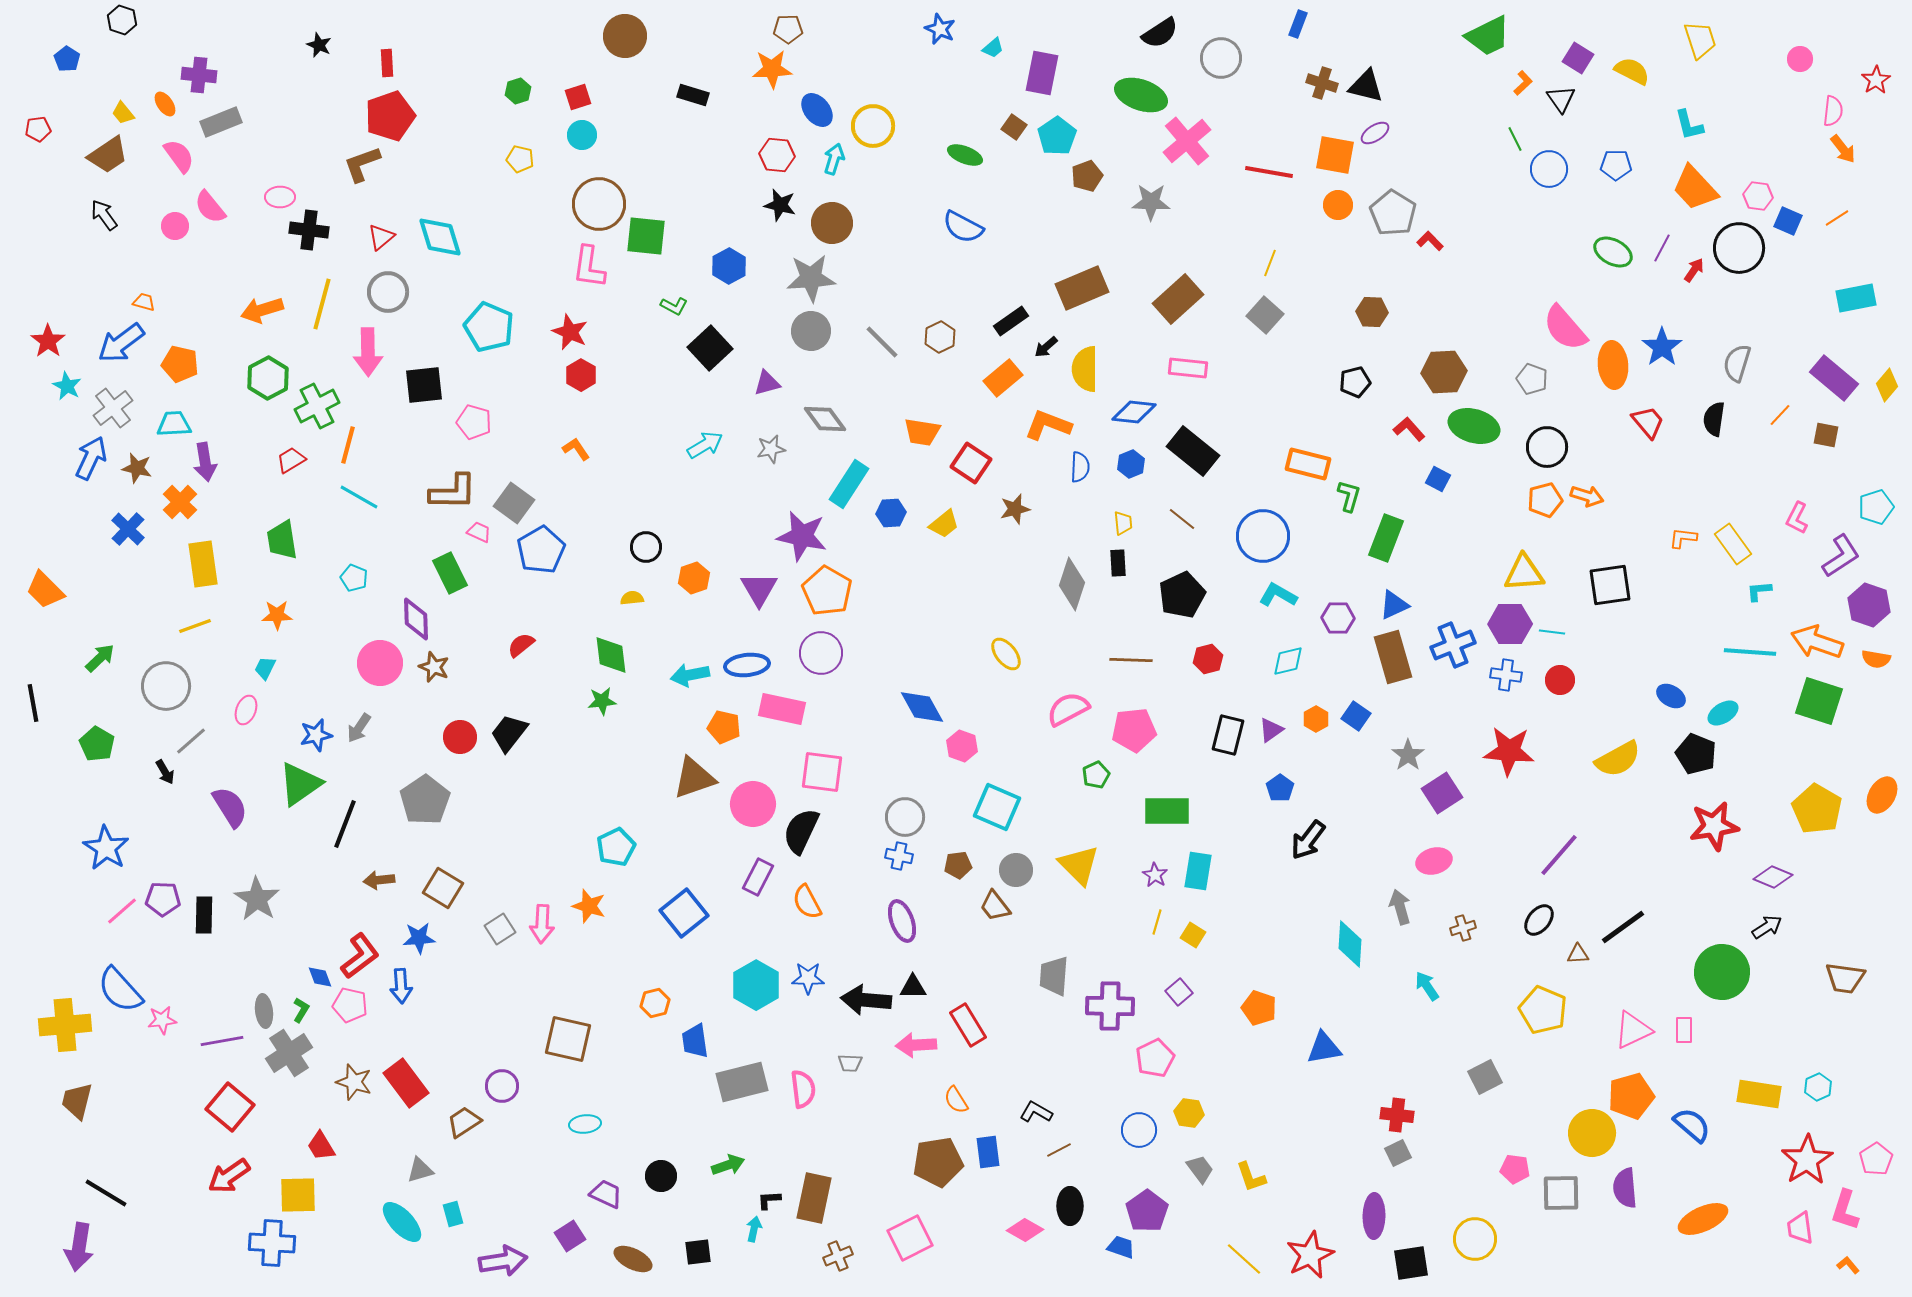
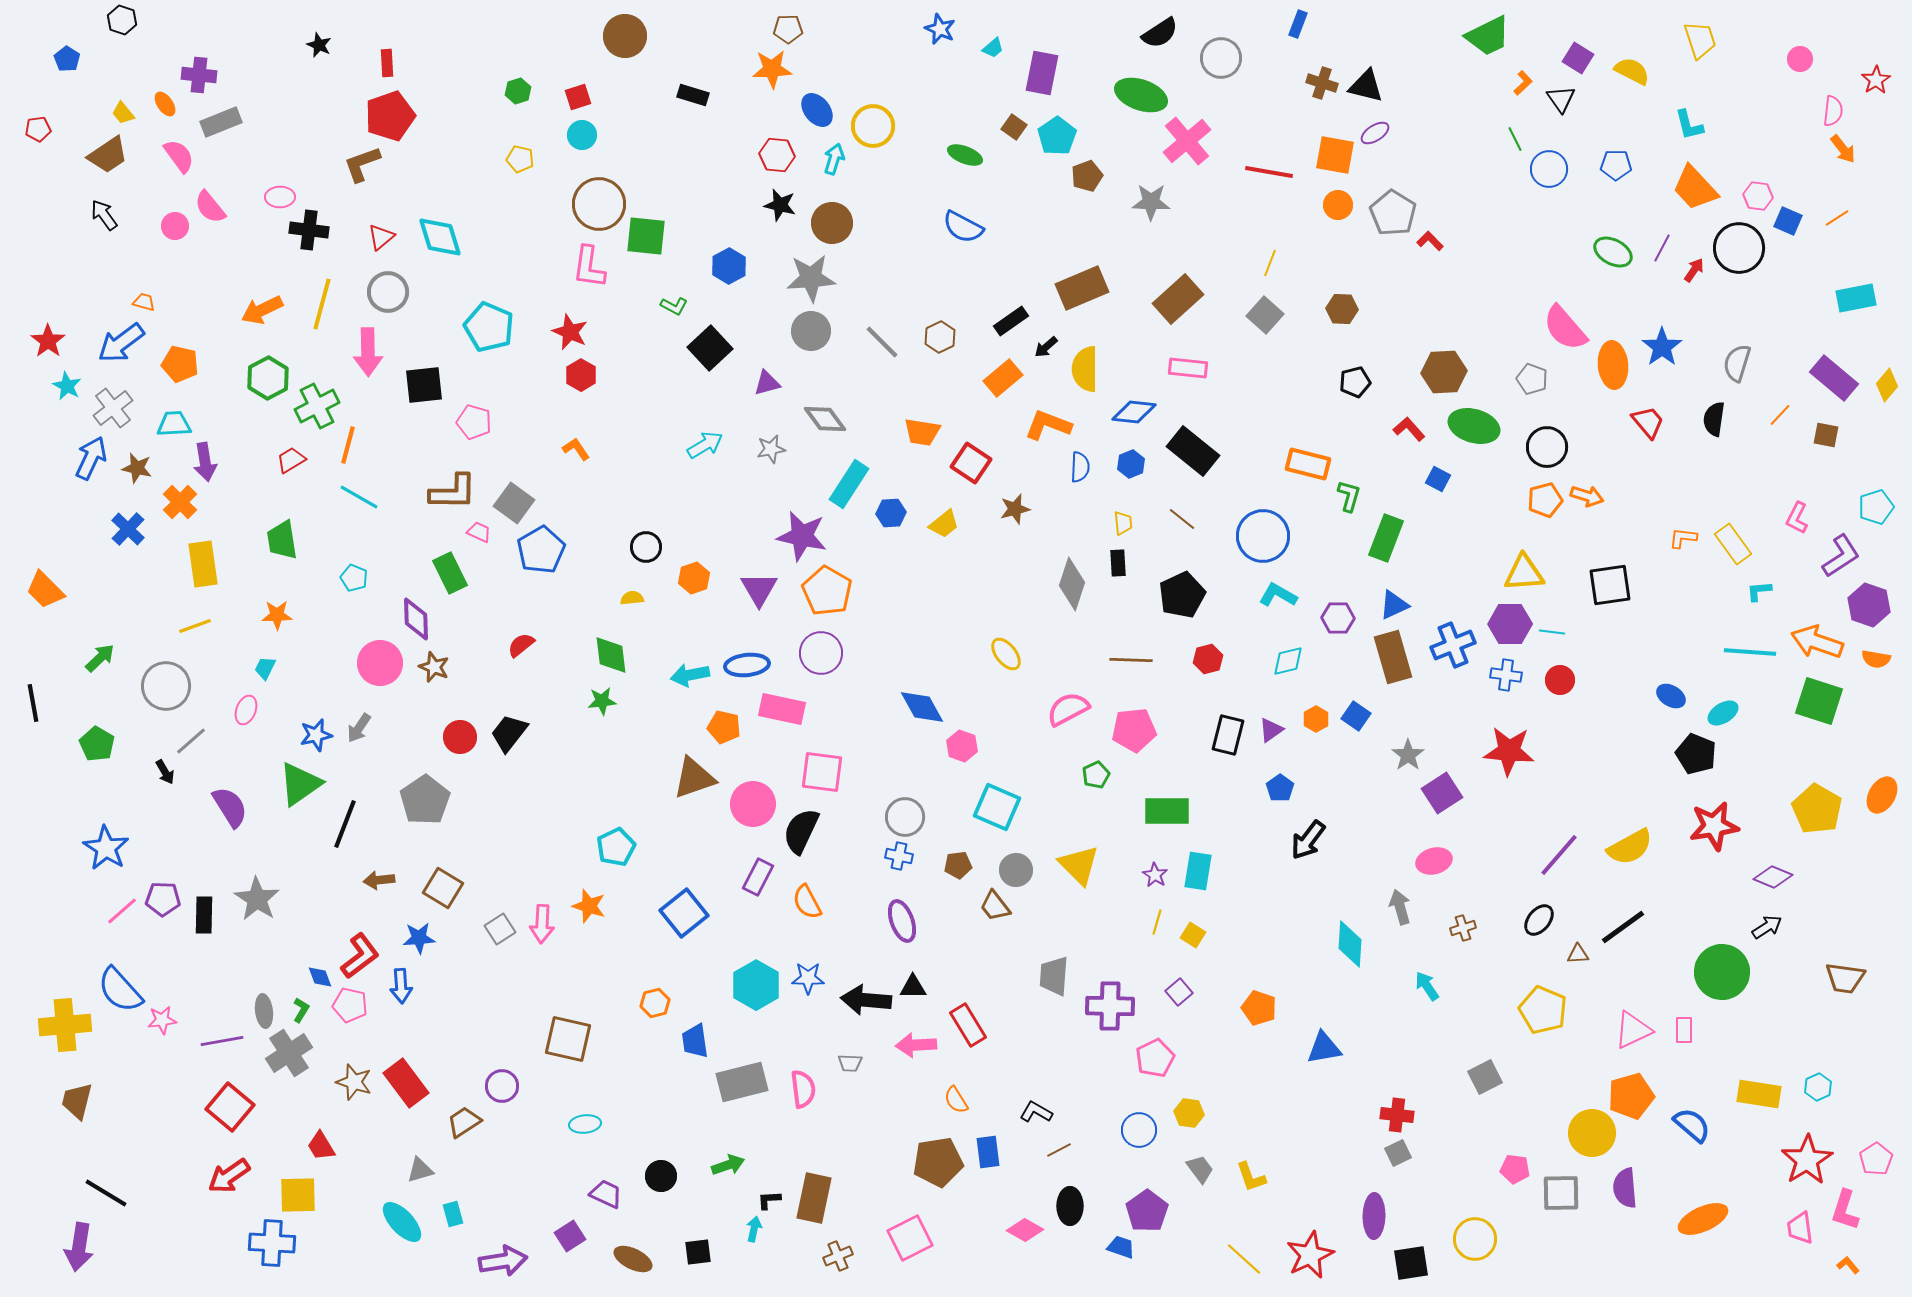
orange arrow at (262, 310): rotated 9 degrees counterclockwise
brown hexagon at (1372, 312): moved 30 px left, 3 px up
yellow semicircle at (1618, 759): moved 12 px right, 88 px down
